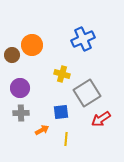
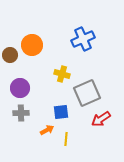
brown circle: moved 2 px left
gray square: rotated 8 degrees clockwise
orange arrow: moved 5 px right
